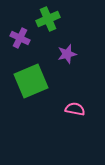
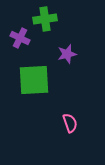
green cross: moved 3 px left; rotated 15 degrees clockwise
green square: moved 3 px right, 1 px up; rotated 20 degrees clockwise
pink semicircle: moved 5 px left, 14 px down; rotated 60 degrees clockwise
